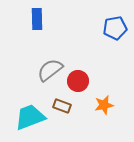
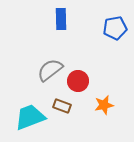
blue rectangle: moved 24 px right
